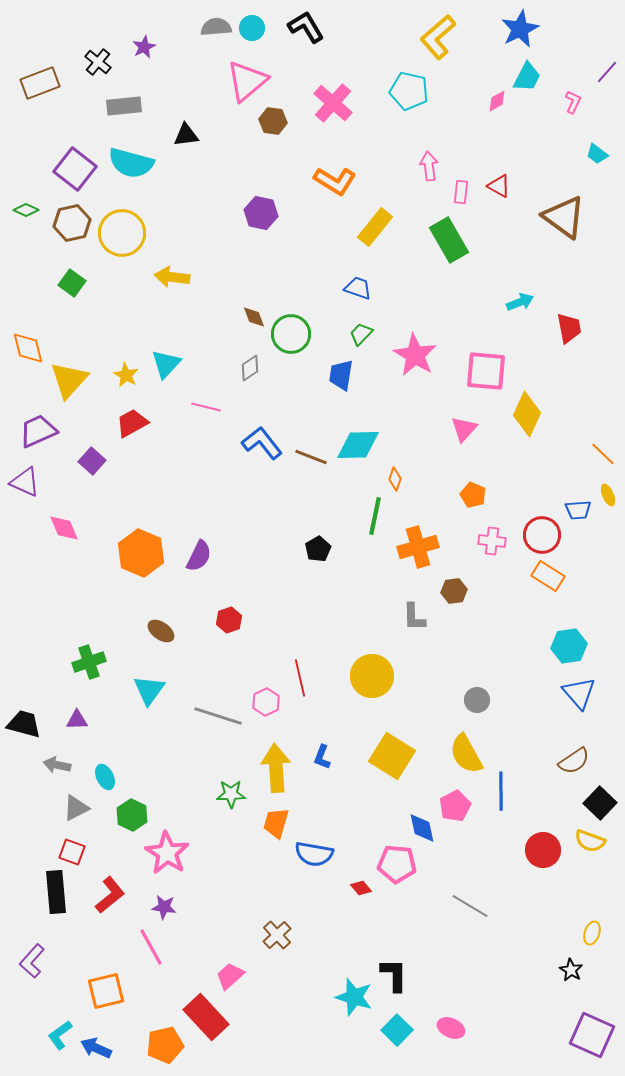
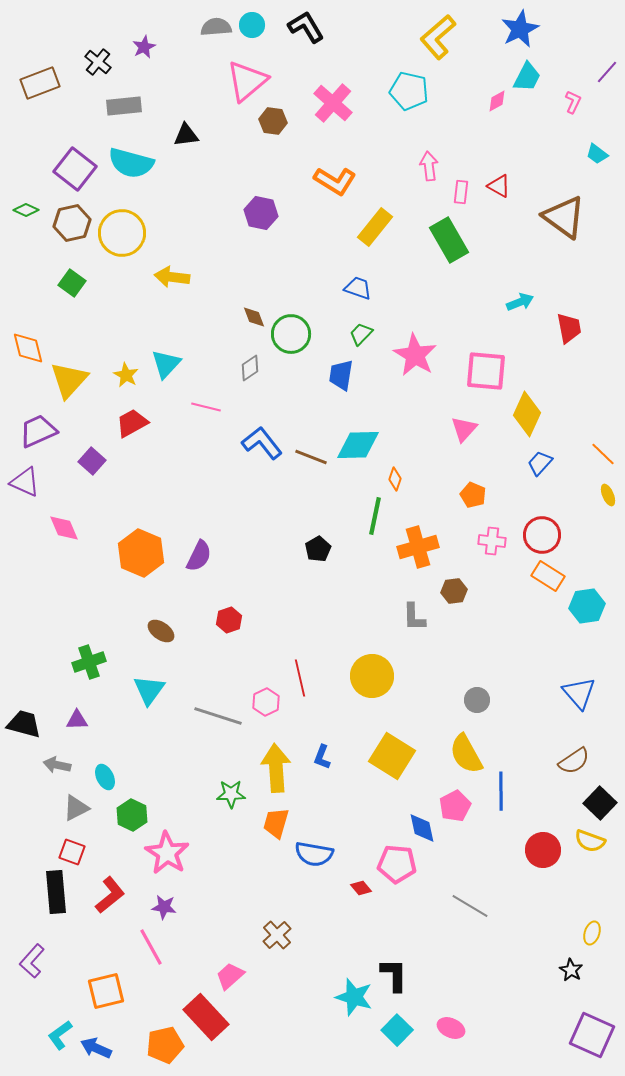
cyan circle at (252, 28): moved 3 px up
blue trapezoid at (578, 510): moved 38 px left, 47 px up; rotated 136 degrees clockwise
cyan hexagon at (569, 646): moved 18 px right, 40 px up
